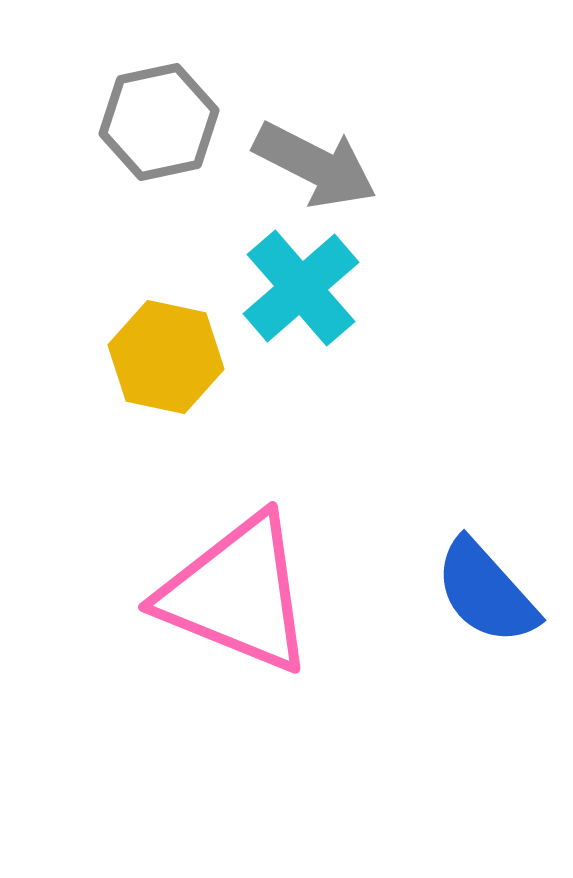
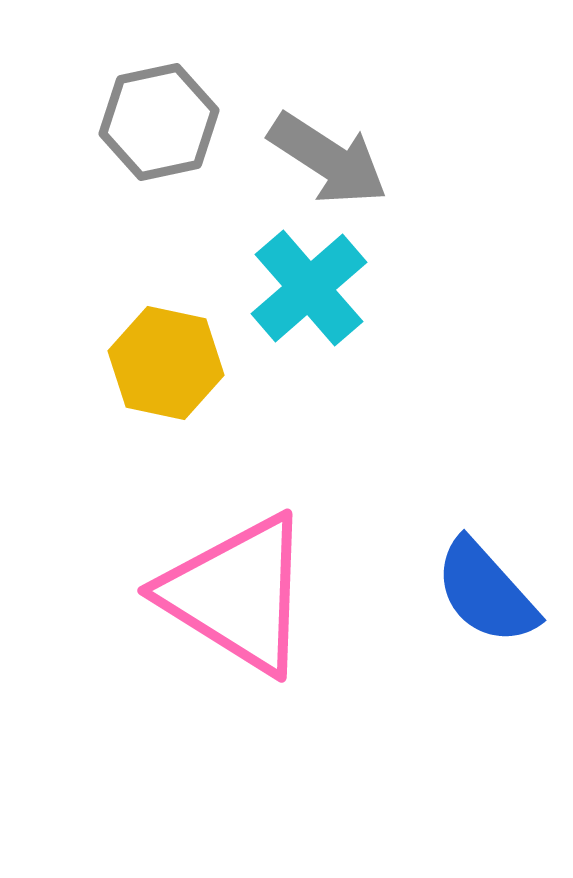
gray arrow: moved 13 px right, 6 px up; rotated 6 degrees clockwise
cyan cross: moved 8 px right
yellow hexagon: moved 6 px down
pink triangle: rotated 10 degrees clockwise
